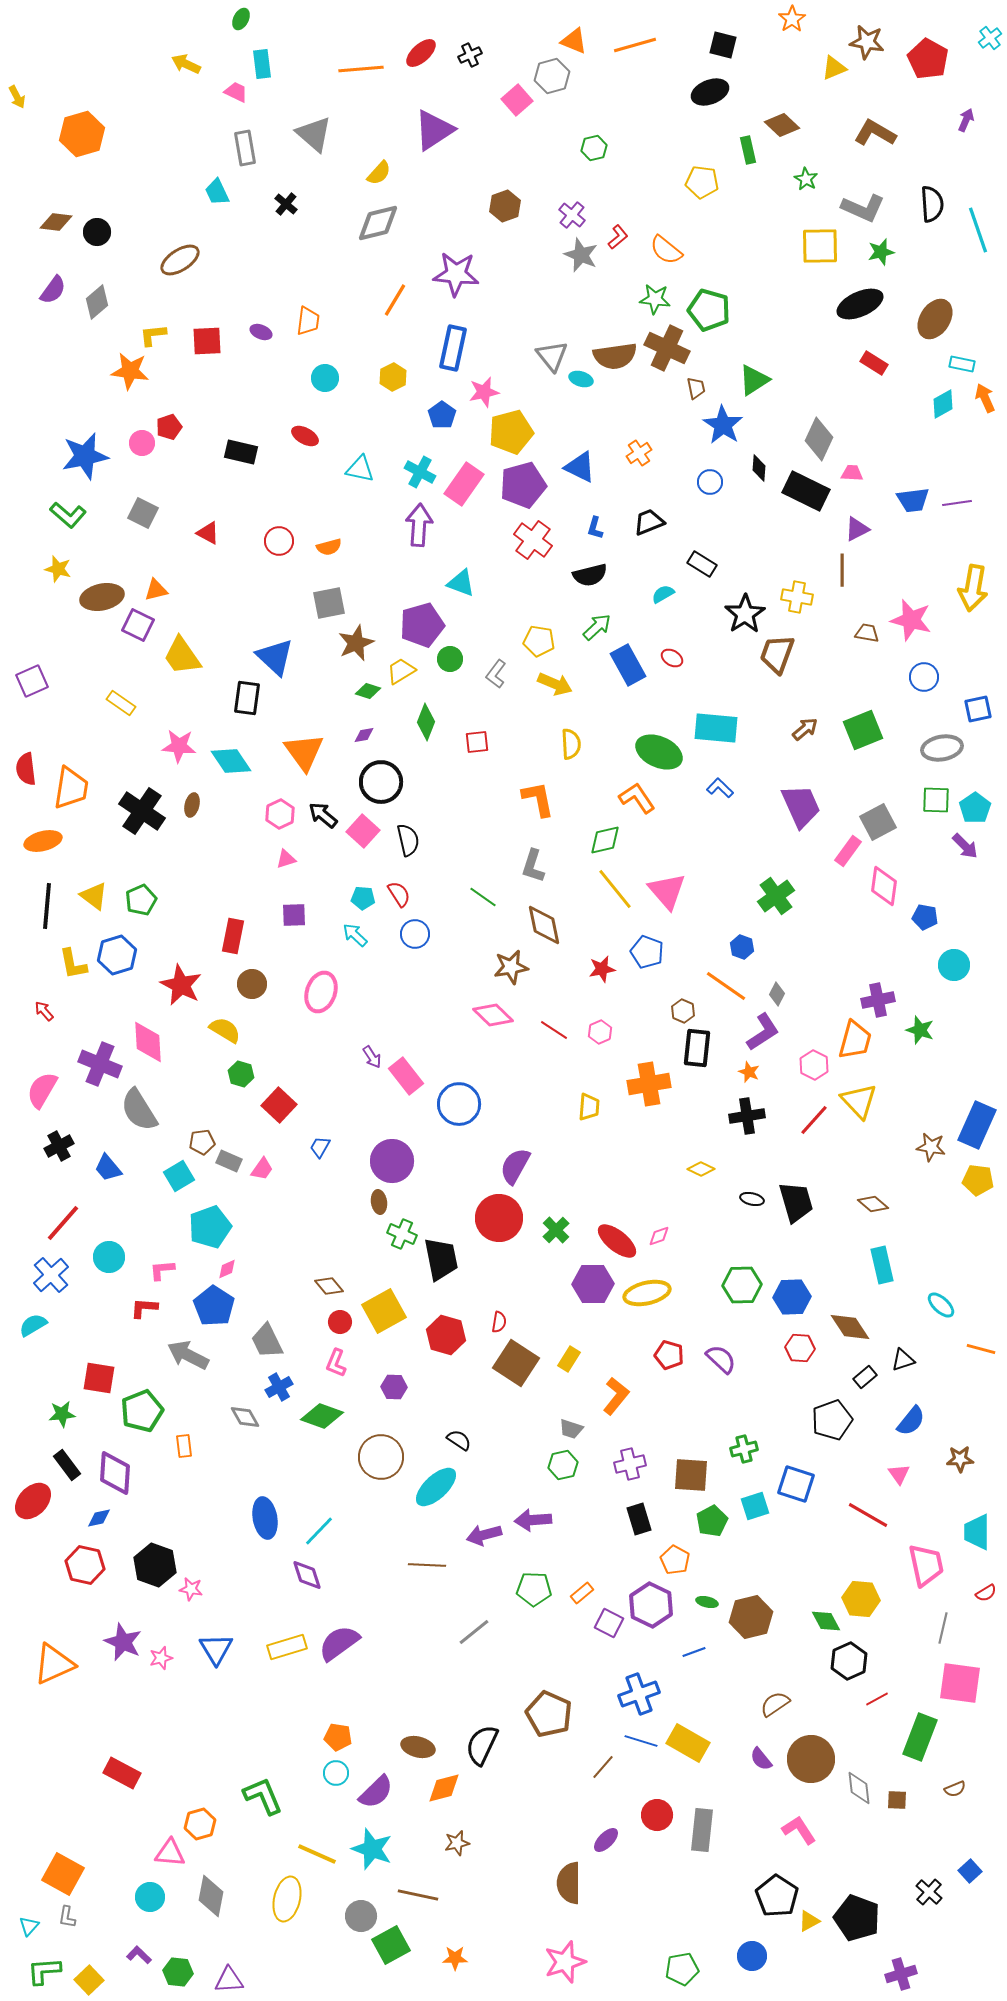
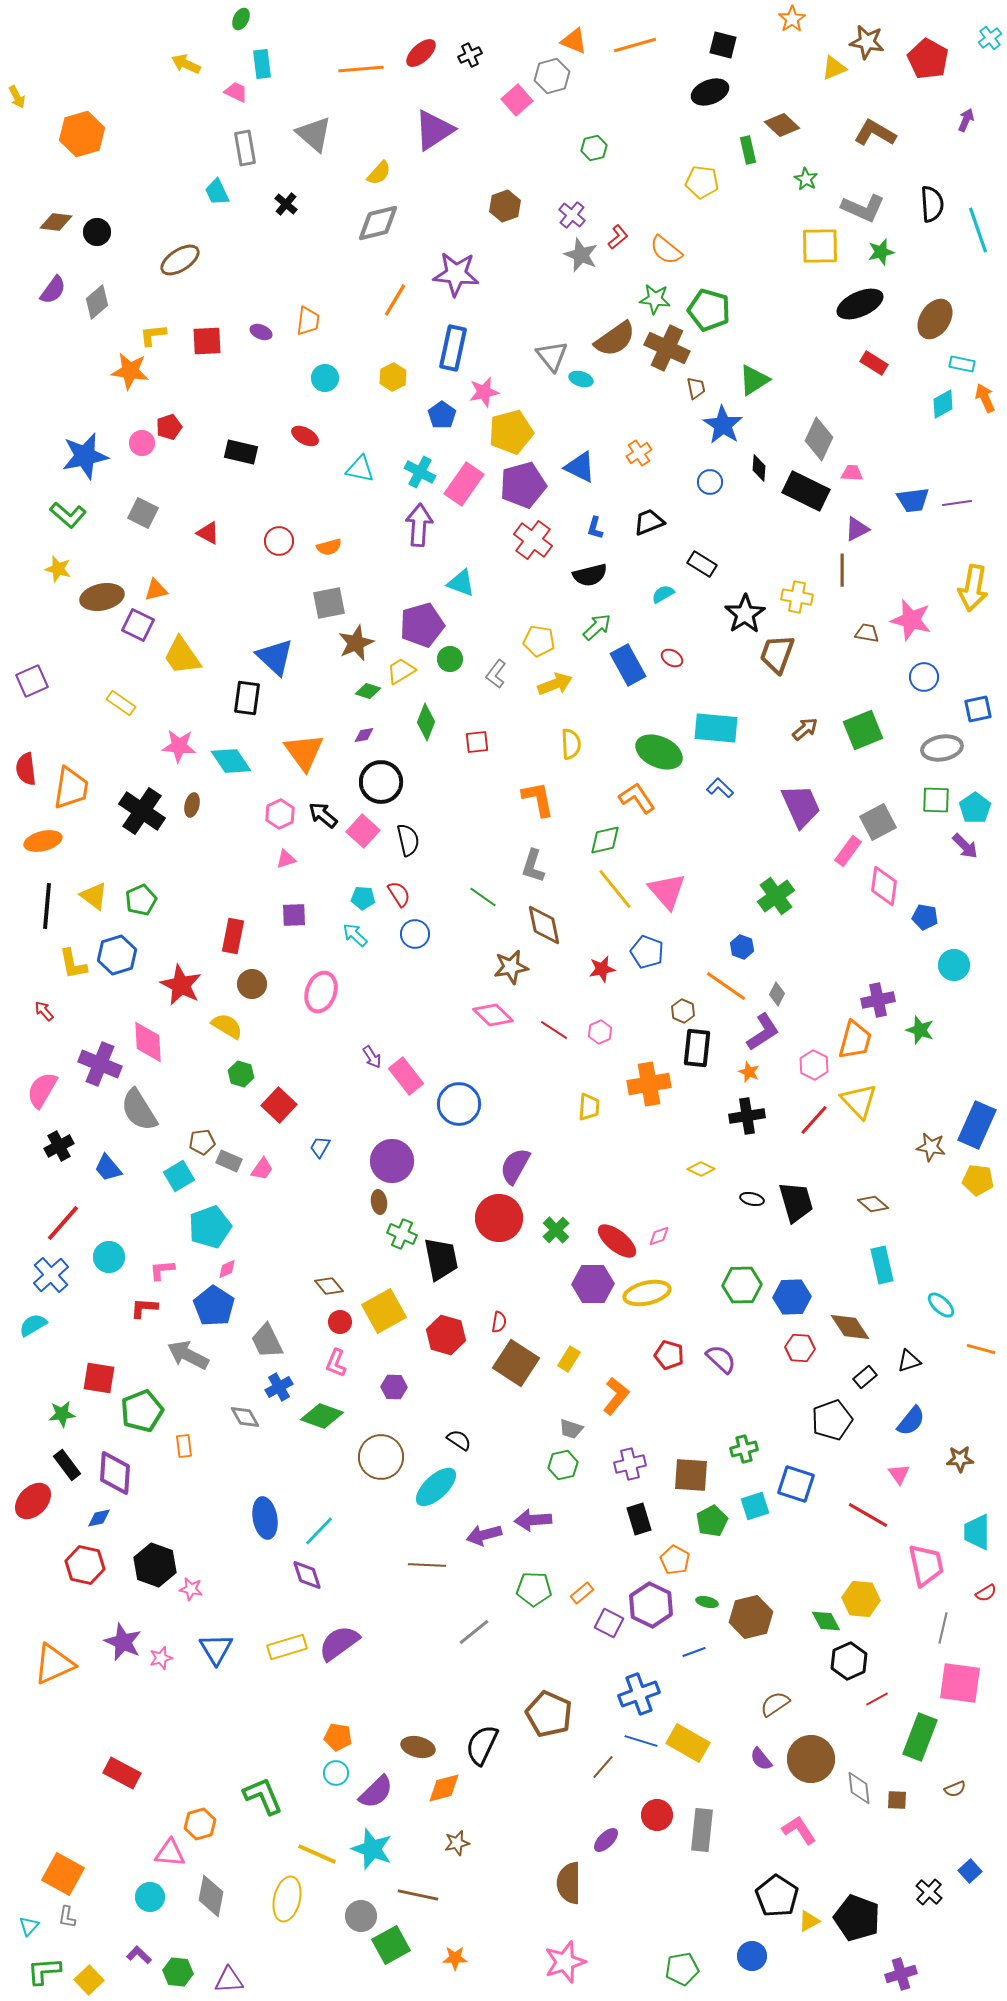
brown semicircle at (615, 356): moved 17 px up; rotated 27 degrees counterclockwise
yellow arrow at (555, 684): rotated 44 degrees counterclockwise
yellow semicircle at (225, 1030): moved 2 px right, 4 px up
black triangle at (903, 1360): moved 6 px right, 1 px down
